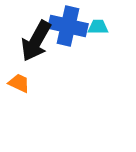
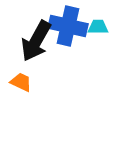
orange trapezoid: moved 2 px right, 1 px up
